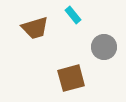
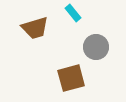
cyan rectangle: moved 2 px up
gray circle: moved 8 px left
